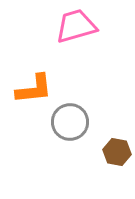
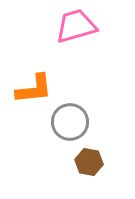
brown hexagon: moved 28 px left, 10 px down
